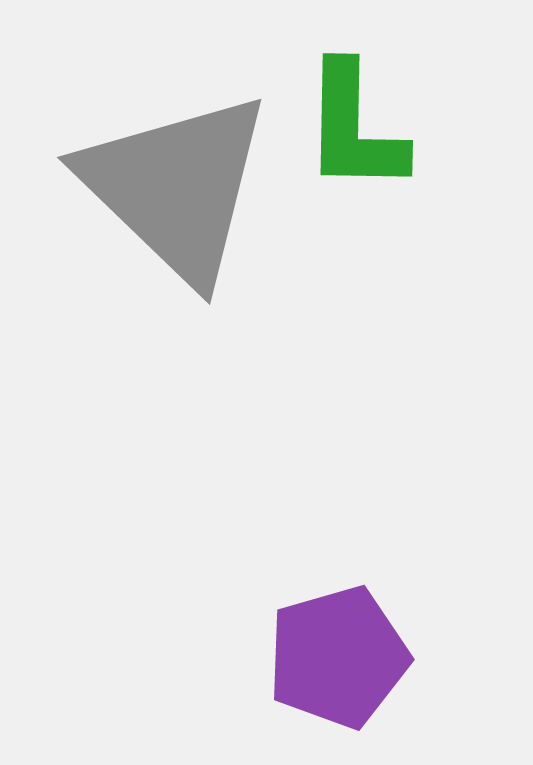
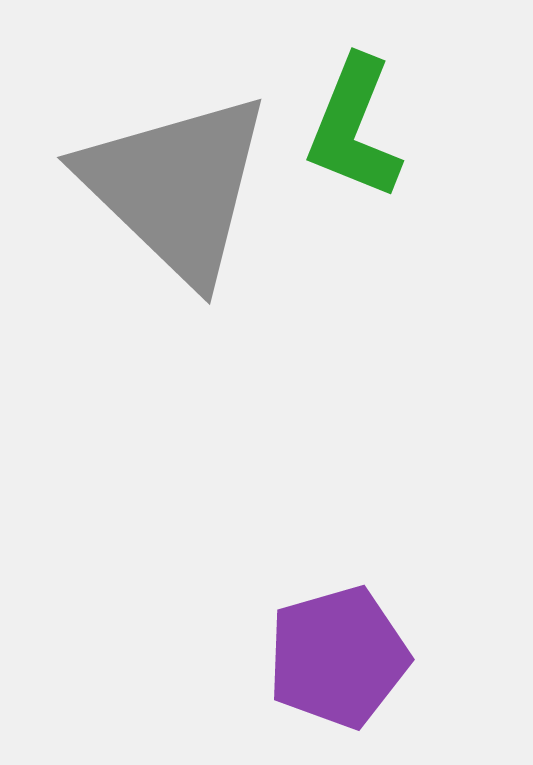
green L-shape: rotated 21 degrees clockwise
